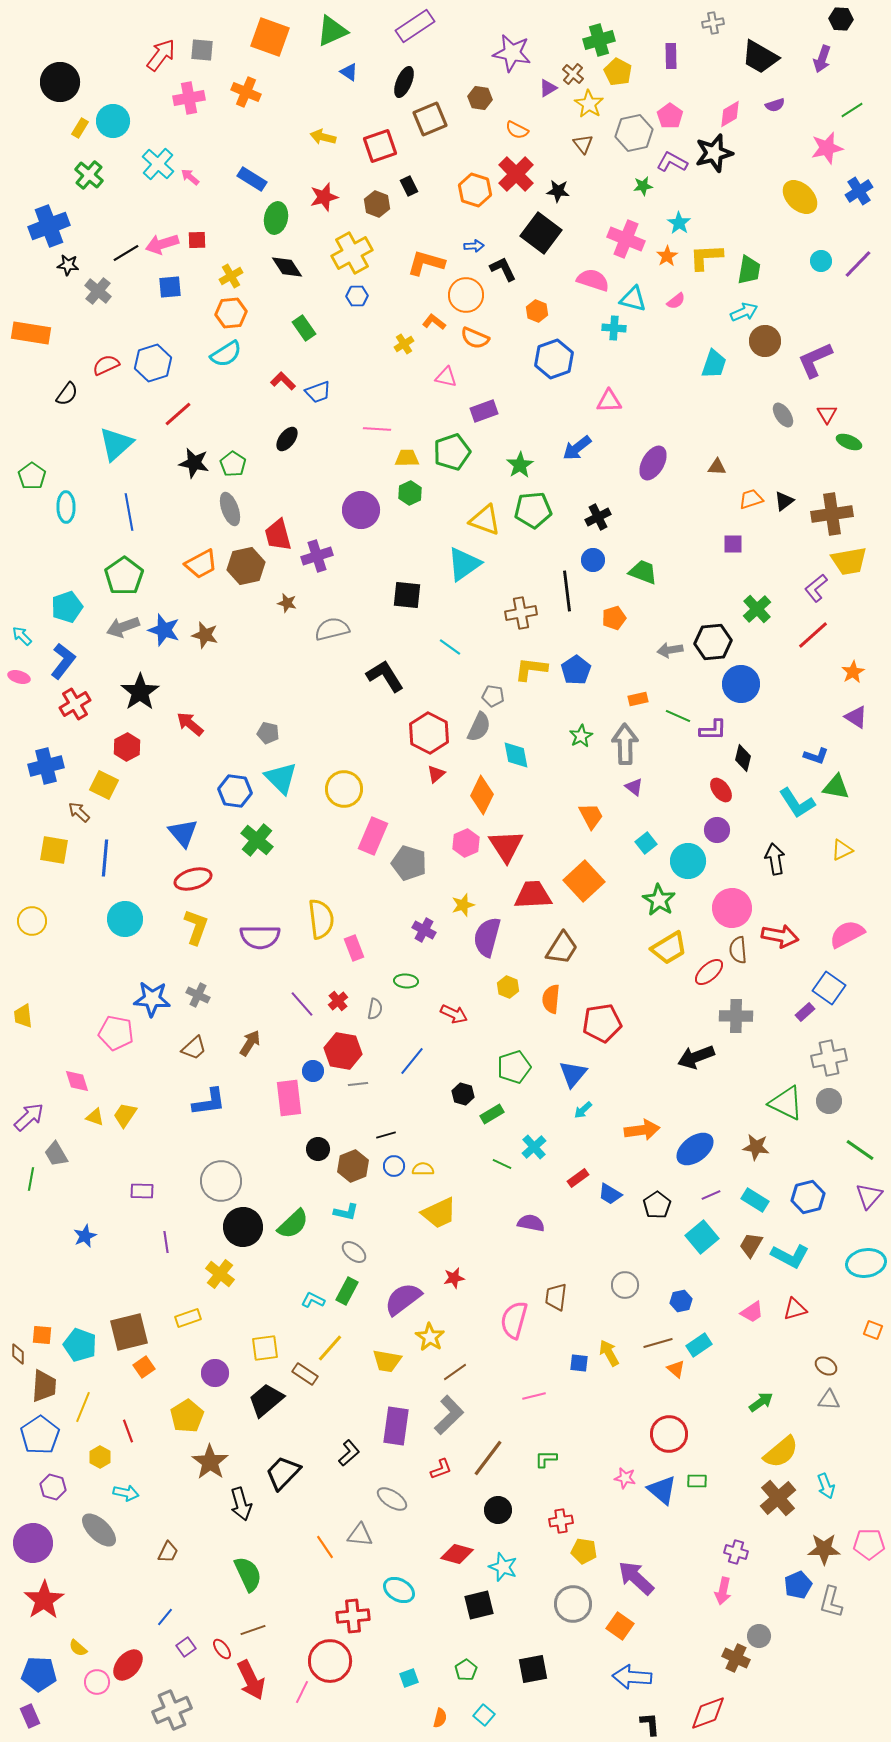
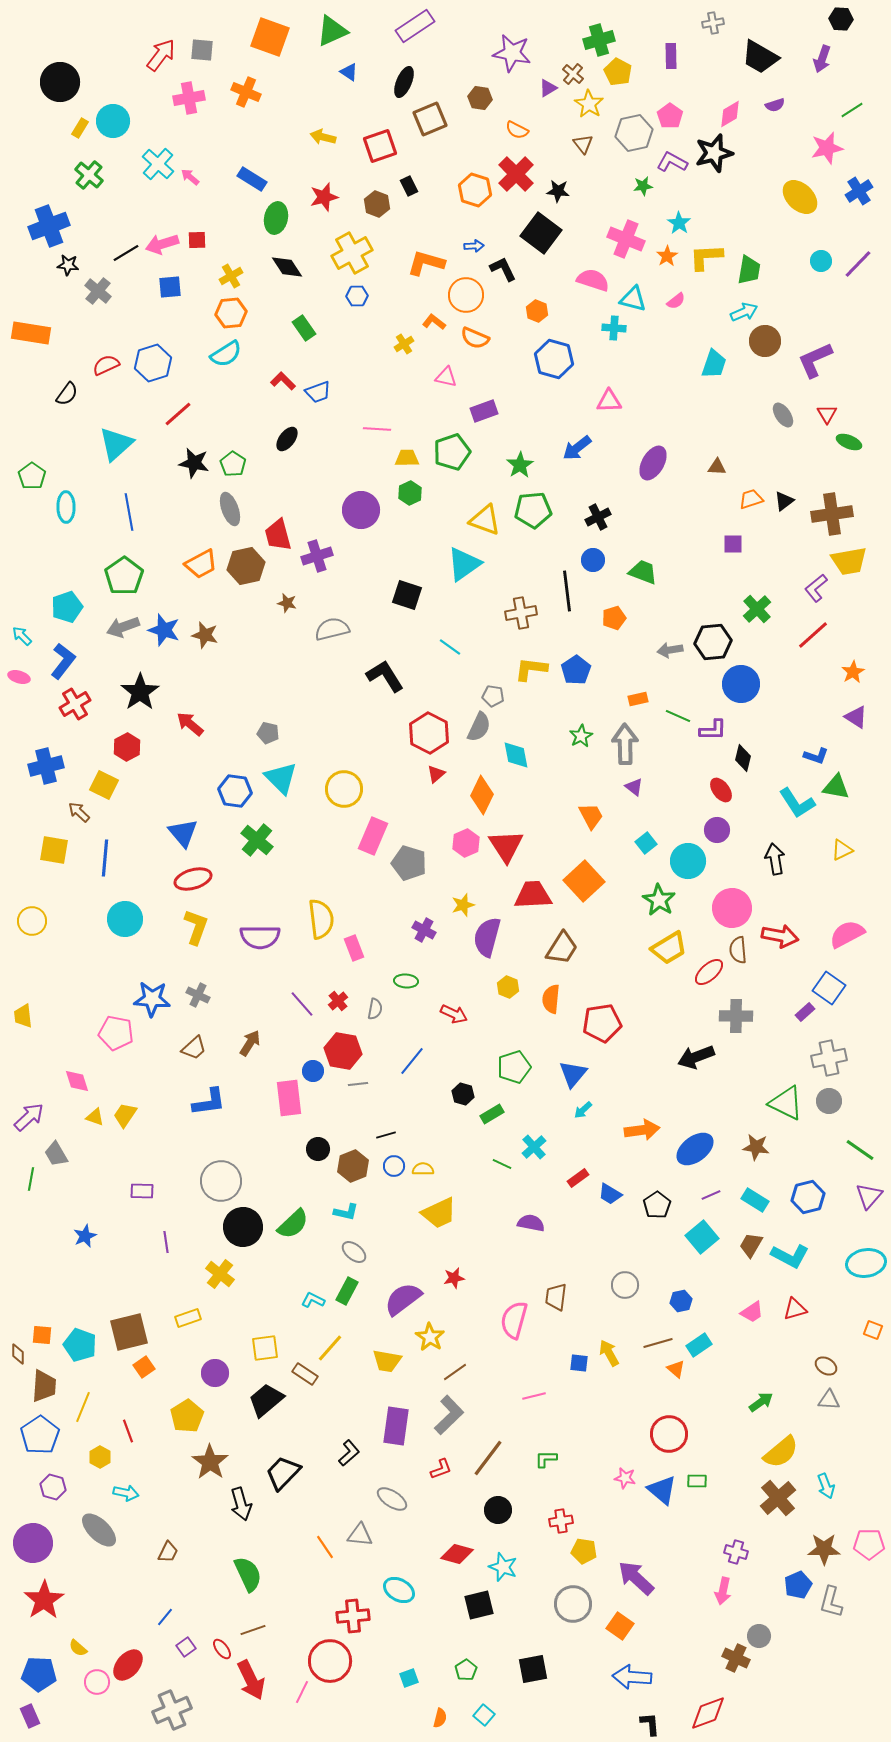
blue hexagon at (554, 359): rotated 24 degrees counterclockwise
black square at (407, 595): rotated 12 degrees clockwise
